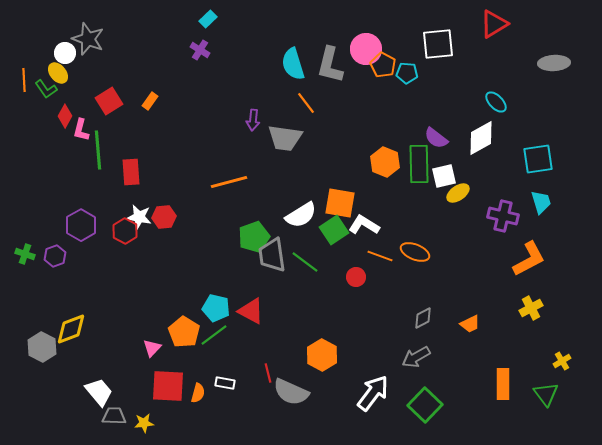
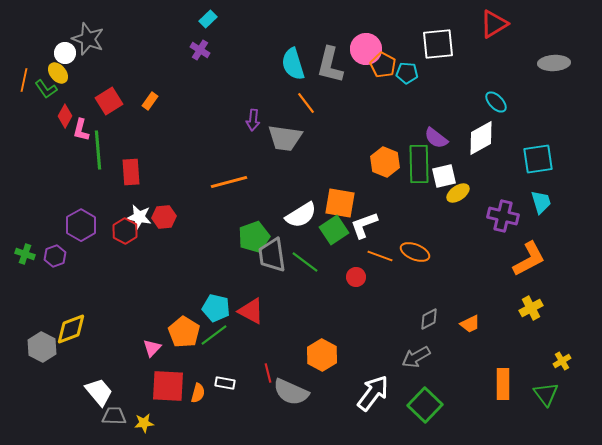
orange line at (24, 80): rotated 15 degrees clockwise
white L-shape at (364, 225): rotated 52 degrees counterclockwise
gray diamond at (423, 318): moved 6 px right, 1 px down
